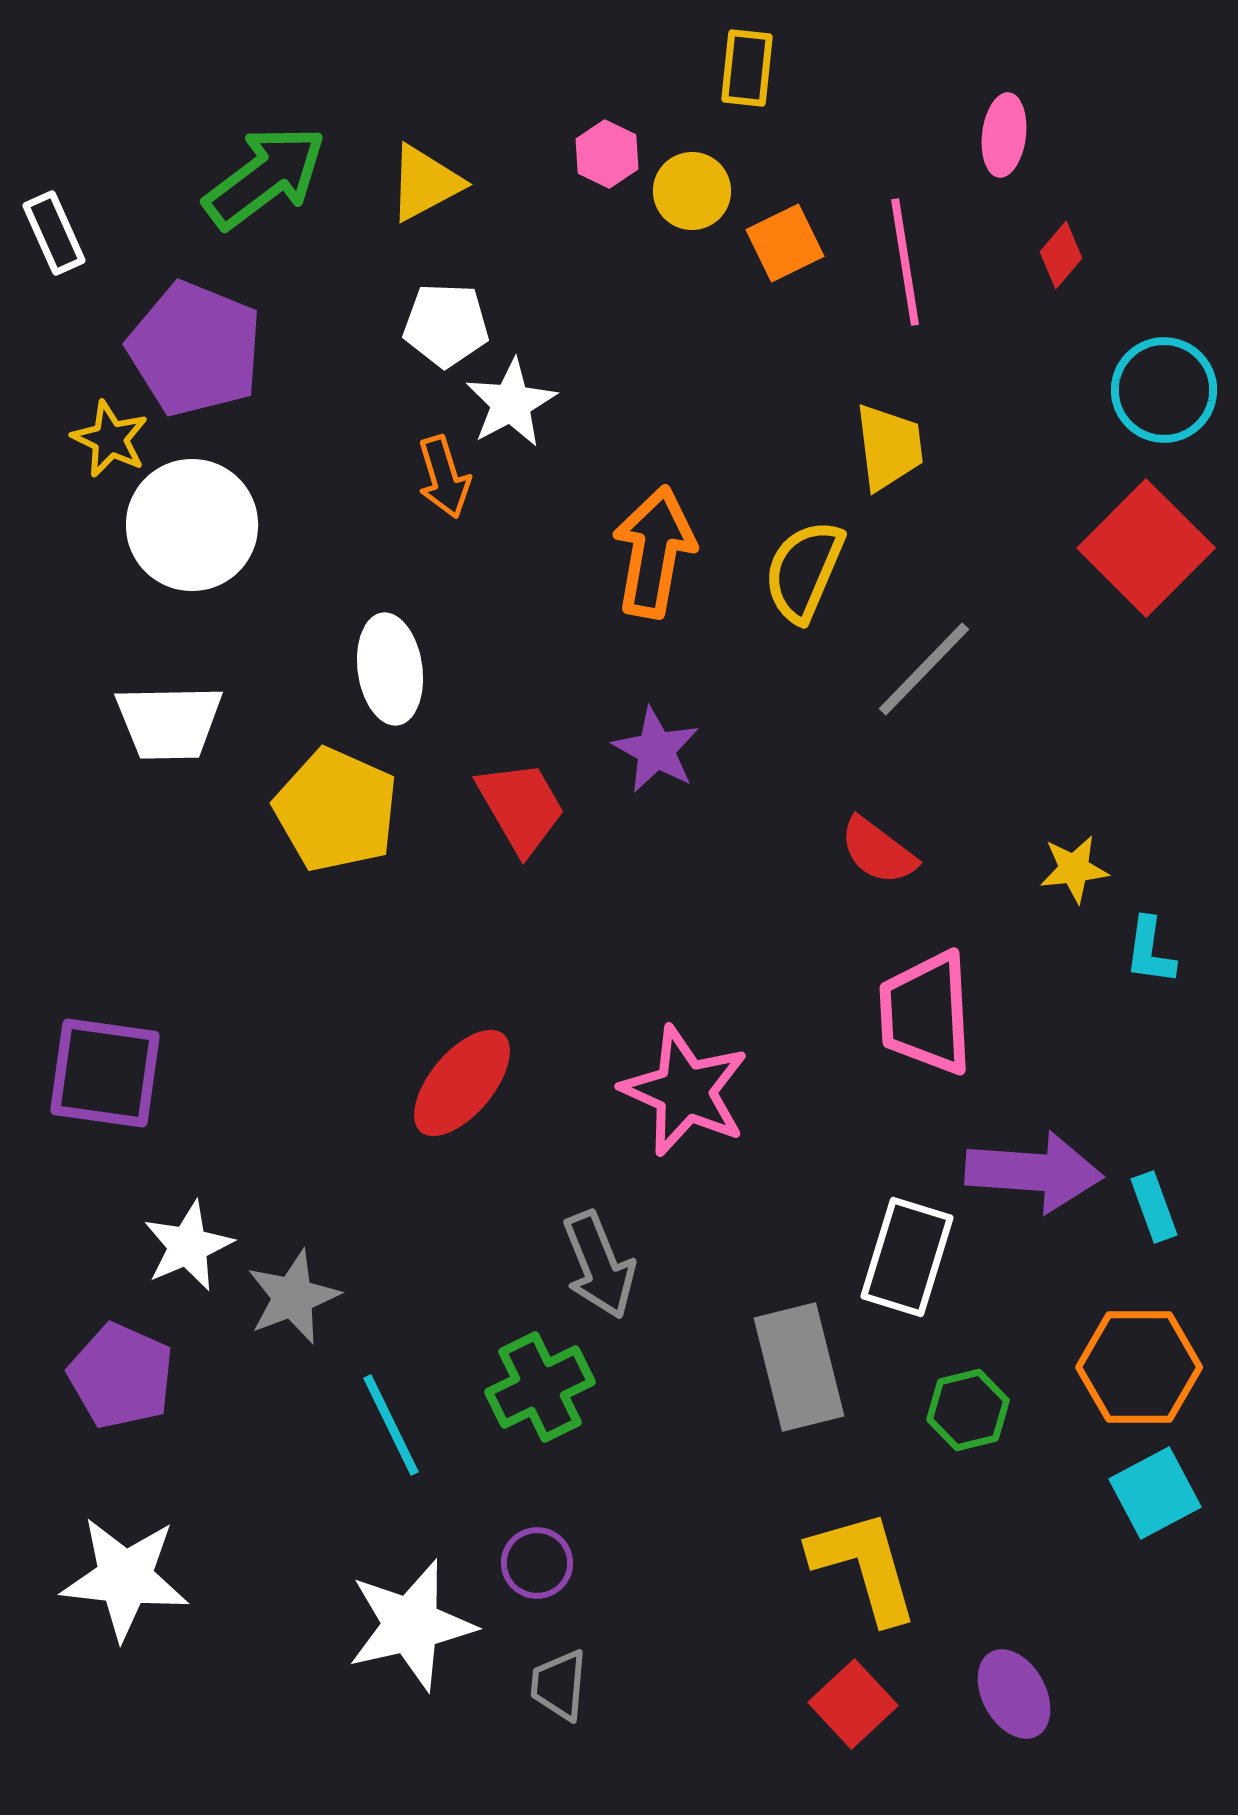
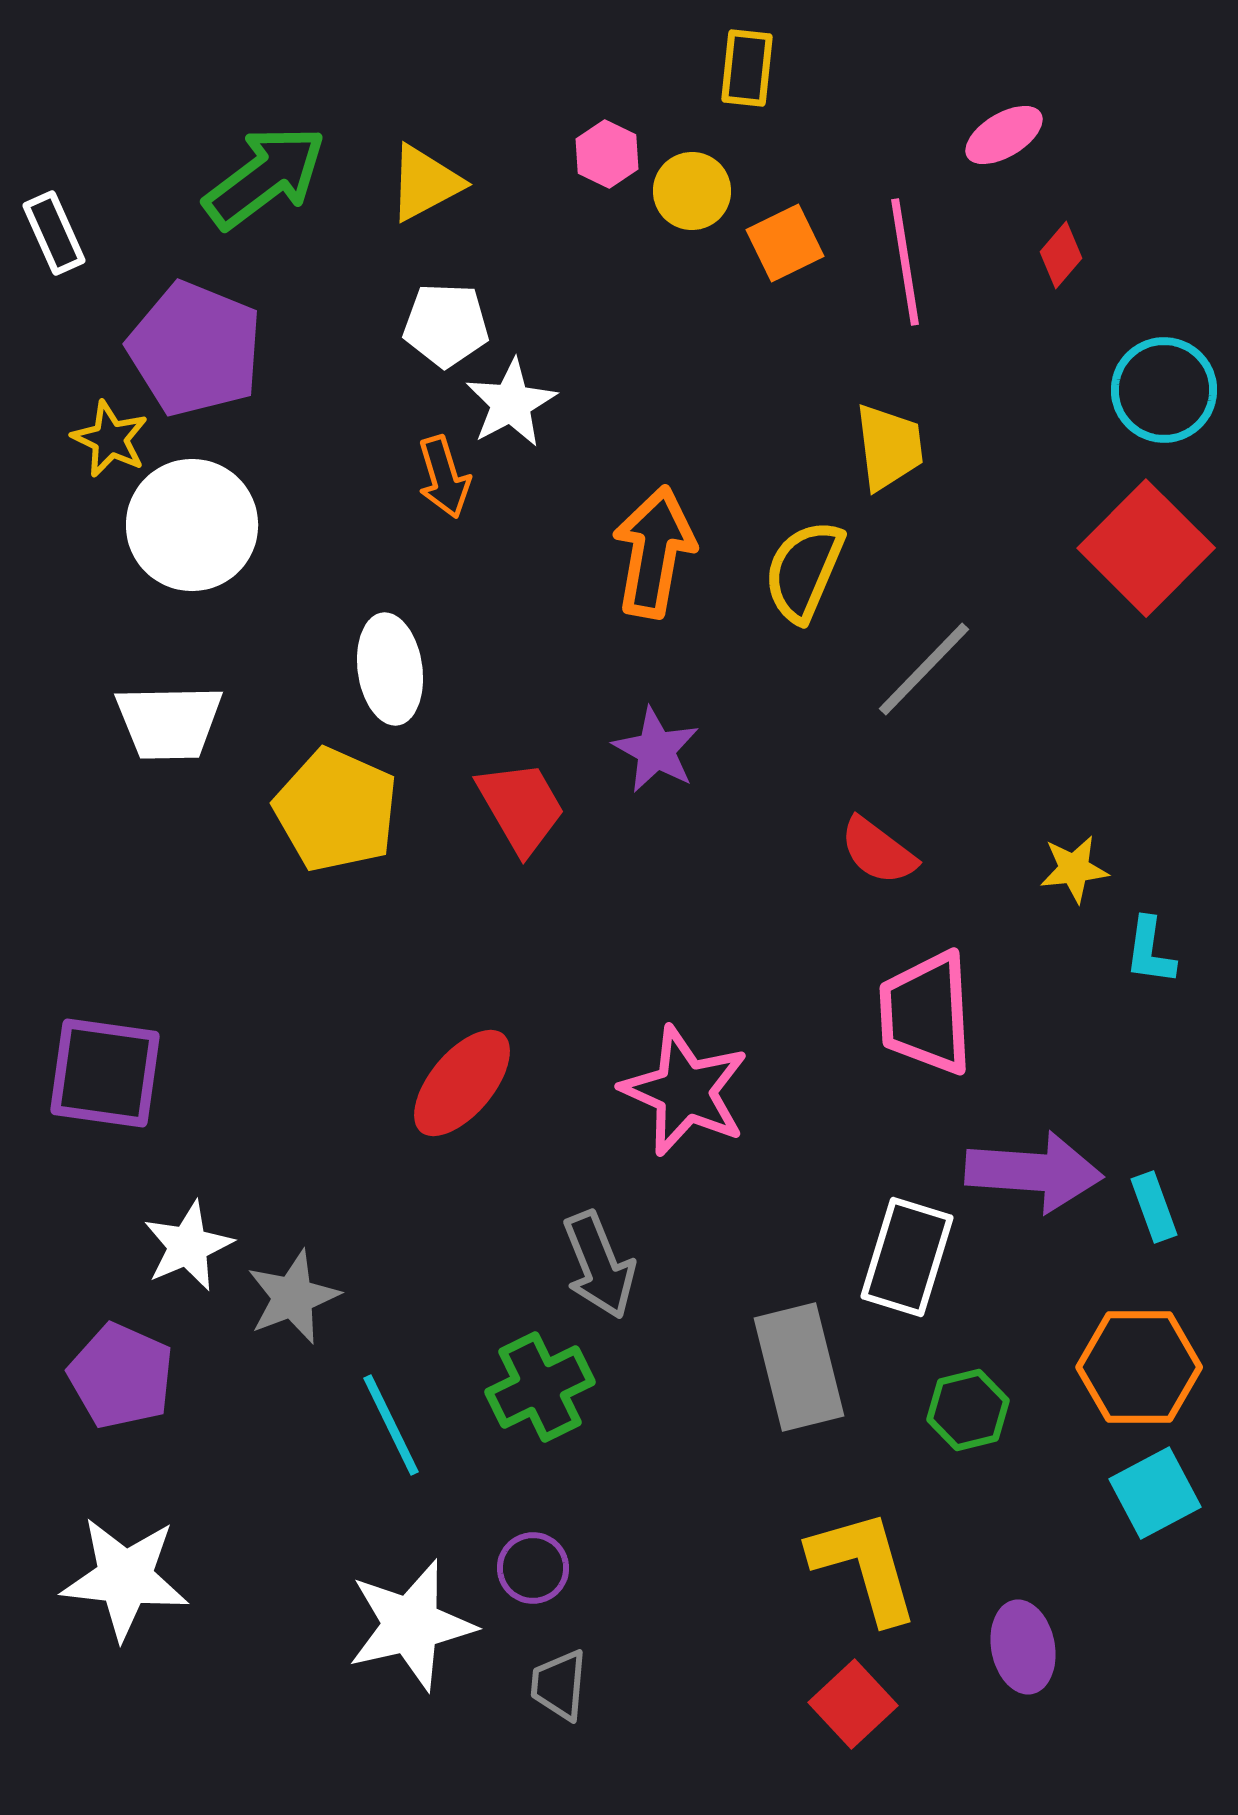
pink ellipse at (1004, 135): rotated 52 degrees clockwise
purple circle at (537, 1563): moved 4 px left, 5 px down
purple ellipse at (1014, 1694): moved 9 px right, 47 px up; rotated 18 degrees clockwise
